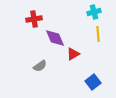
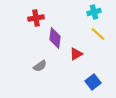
red cross: moved 2 px right, 1 px up
yellow line: rotated 42 degrees counterclockwise
purple diamond: rotated 30 degrees clockwise
red triangle: moved 3 px right
